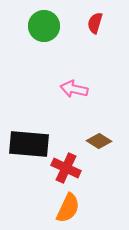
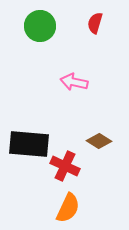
green circle: moved 4 px left
pink arrow: moved 7 px up
red cross: moved 1 px left, 2 px up
